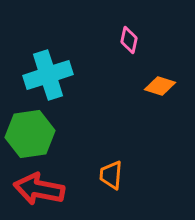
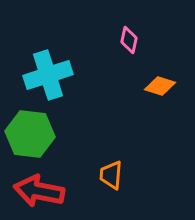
green hexagon: rotated 15 degrees clockwise
red arrow: moved 2 px down
